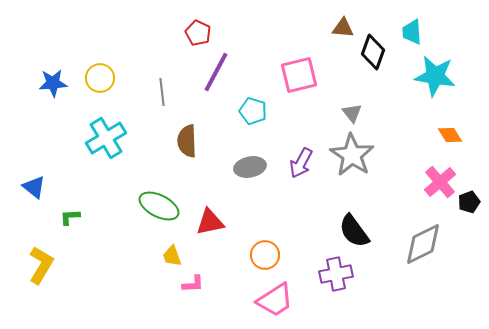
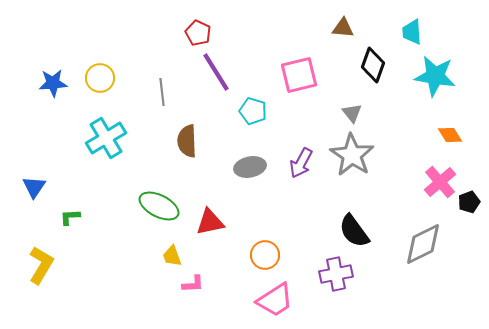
black diamond: moved 13 px down
purple line: rotated 60 degrees counterclockwise
blue triangle: rotated 25 degrees clockwise
